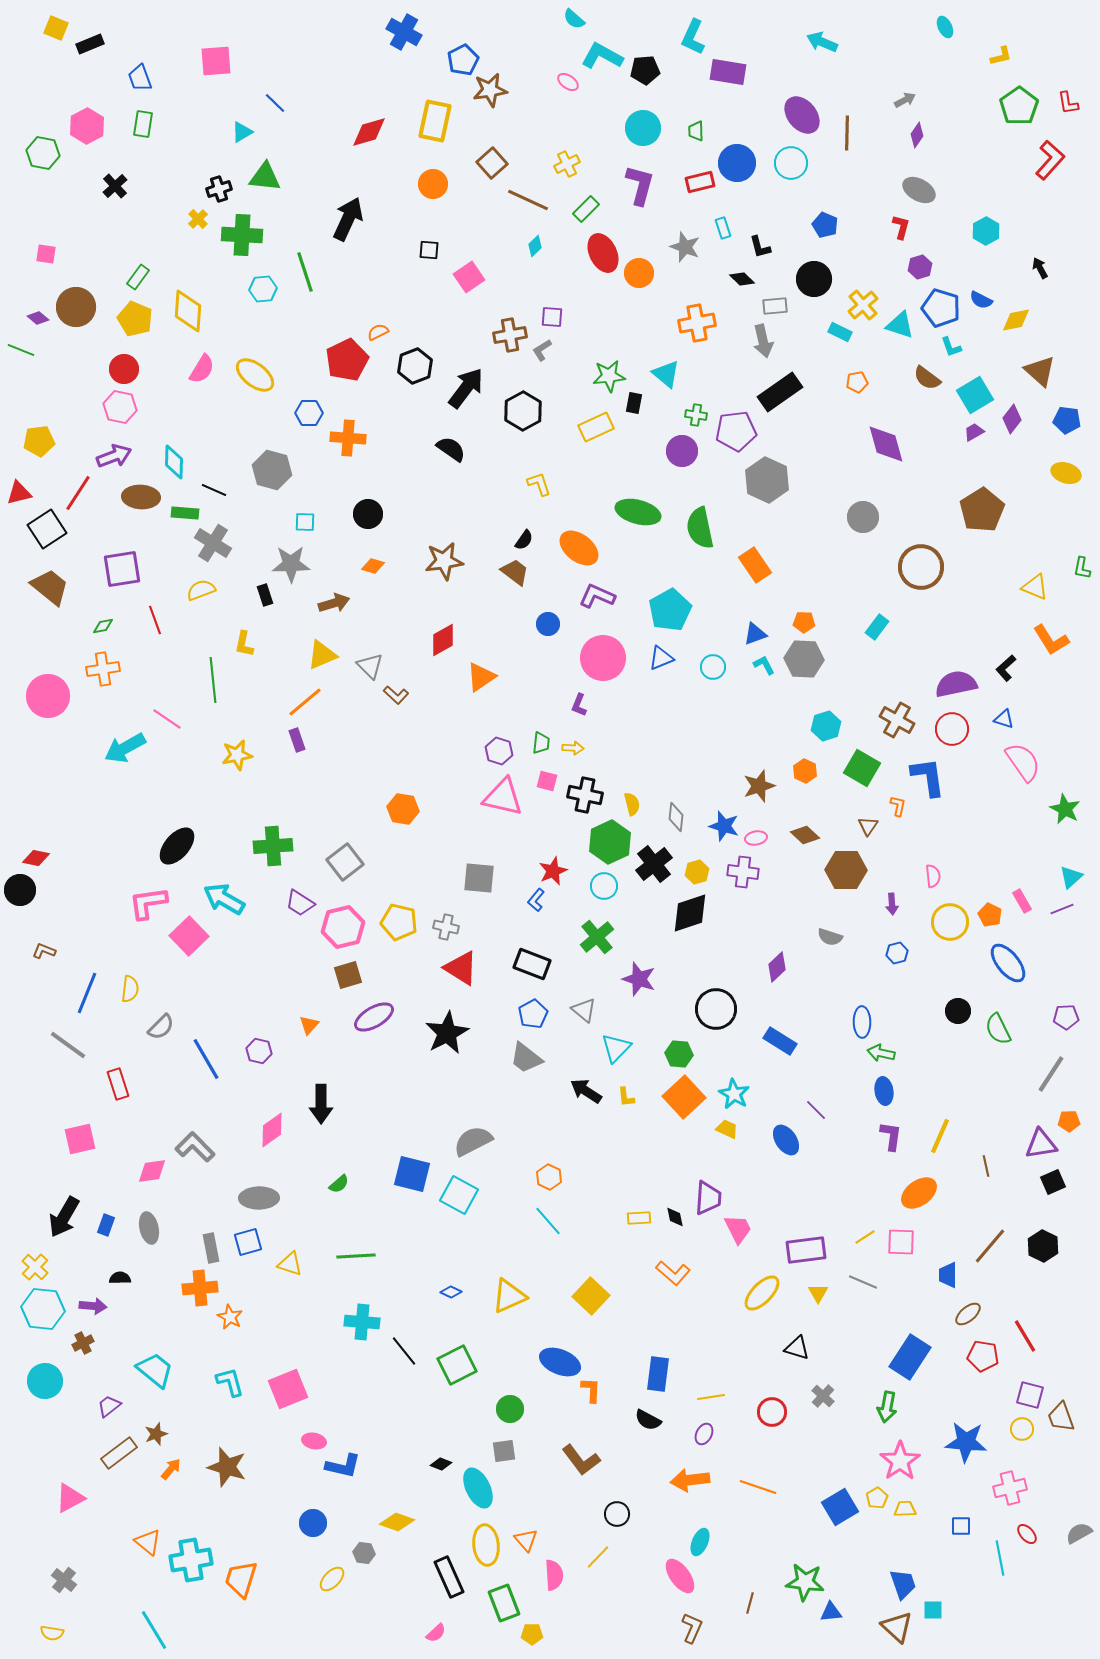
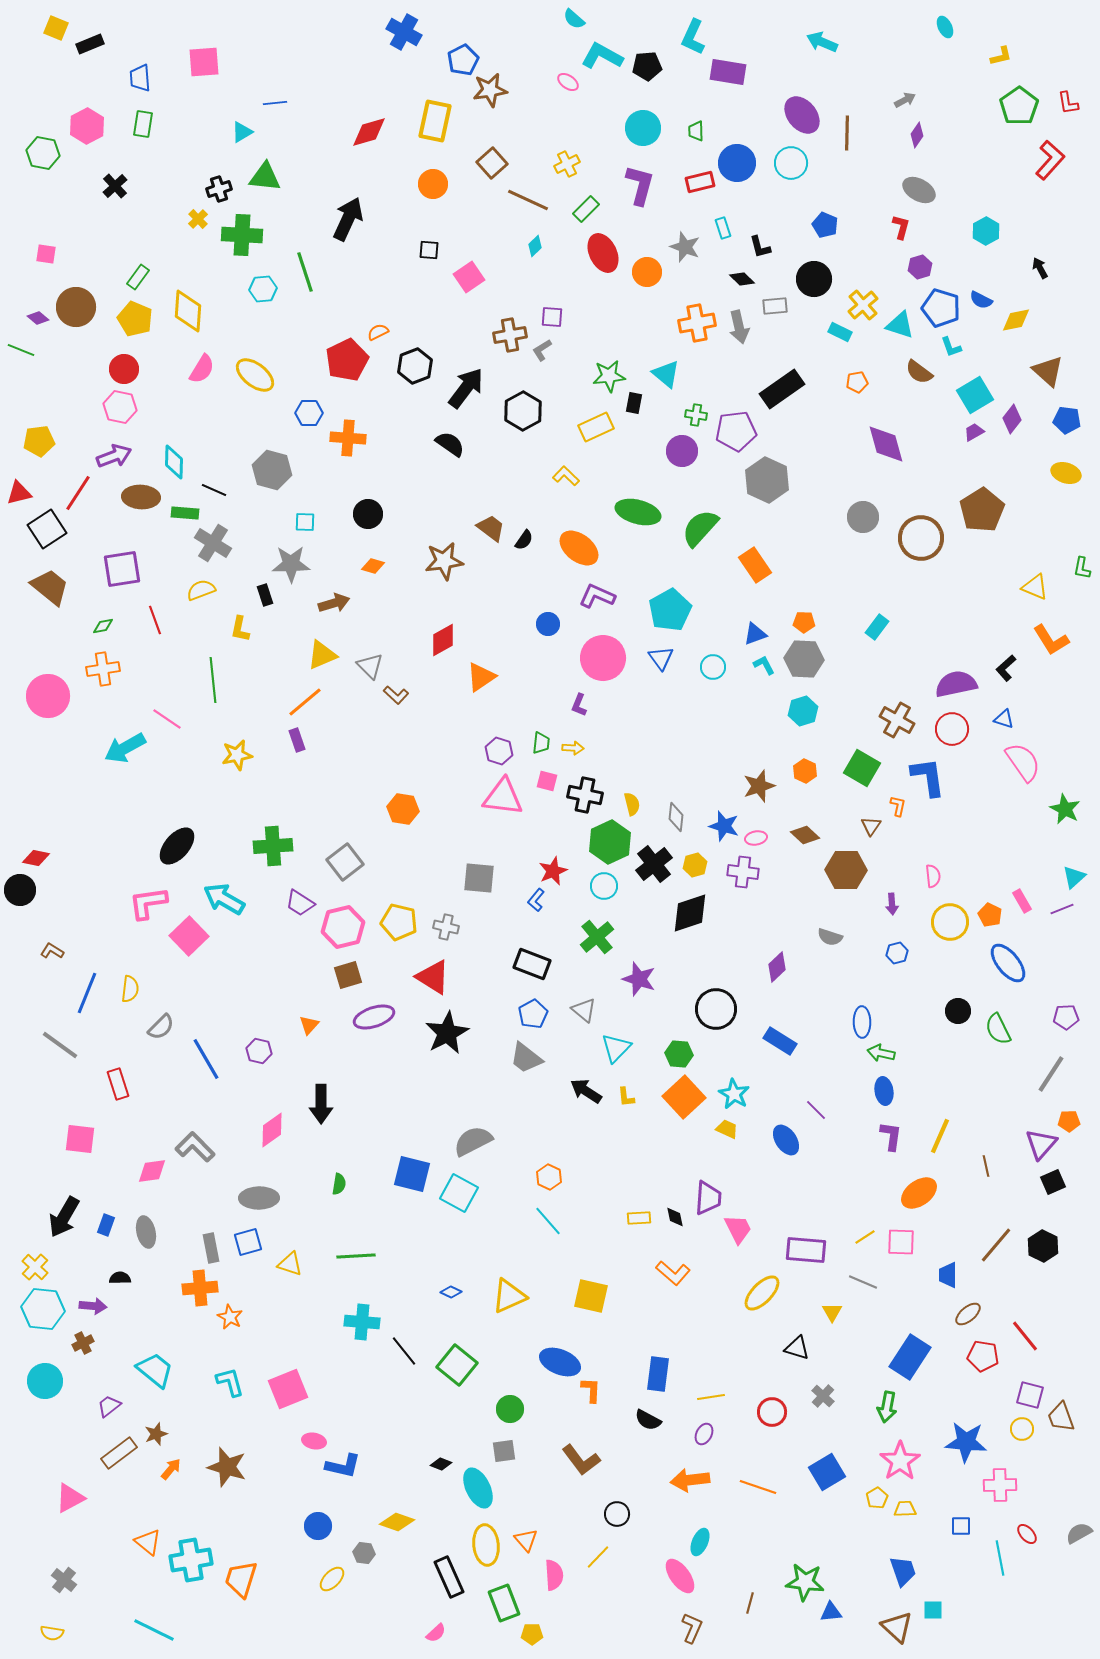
pink square at (216, 61): moved 12 px left, 1 px down
black pentagon at (645, 70): moved 2 px right, 4 px up
blue trapezoid at (140, 78): rotated 16 degrees clockwise
blue line at (275, 103): rotated 50 degrees counterclockwise
orange circle at (639, 273): moved 8 px right, 1 px up
gray arrow at (763, 341): moved 24 px left, 14 px up
brown triangle at (1040, 371): moved 8 px right
brown semicircle at (927, 378): moved 8 px left, 6 px up
black rectangle at (780, 392): moved 2 px right, 3 px up
black semicircle at (451, 449): moved 1 px left, 5 px up
yellow L-shape at (539, 484): moved 27 px right, 8 px up; rotated 28 degrees counterclockwise
green semicircle at (700, 528): rotated 54 degrees clockwise
brown circle at (921, 567): moved 29 px up
brown trapezoid at (515, 572): moved 24 px left, 44 px up
yellow L-shape at (244, 644): moved 4 px left, 15 px up
blue triangle at (661, 658): rotated 44 degrees counterclockwise
cyan hexagon at (826, 726): moved 23 px left, 15 px up
pink triangle at (503, 797): rotated 6 degrees counterclockwise
brown triangle at (868, 826): moved 3 px right
yellow hexagon at (697, 872): moved 2 px left, 7 px up
cyan triangle at (1071, 877): moved 3 px right
brown L-shape at (44, 951): moved 8 px right; rotated 10 degrees clockwise
red triangle at (461, 968): moved 28 px left, 9 px down
purple ellipse at (374, 1017): rotated 12 degrees clockwise
gray line at (68, 1045): moved 8 px left
pink square at (80, 1139): rotated 20 degrees clockwise
purple triangle at (1041, 1144): rotated 40 degrees counterclockwise
green semicircle at (339, 1184): rotated 40 degrees counterclockwise
cyan square at (459, 1195): moved 2 px up
gray ellipse at (149, 1228): moved 3 px left, 4 px down
brown line at (990, 1246): moved 6 px right, 1 px up
purple rectangle at (806, 1250): rotated 12 degrees clockwise
yellow triangle at (818, 1293): moved 14 px right, 19 px down
yellow square at (591, 1296): rotated 30 degrees counterclockwise
red line at (1025, 1336): rotated 8 degrees counterclockwise
green square at (457, 1365): rotated 24 degrees counterclockwise
pink cross at (1010, 1488): moved 10 px left, 3 px up; rotated 12 degrees clockwise
blue square at (840, 1507): moved 13 px left, 35 px up
blue circle at (313, 1523): moved 5 px right, 3 px down
blue trapezoid at (903, 1584): moved 13 px up
cyan line at (154, 1630): rotated 33 degrees counterclockwise
